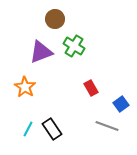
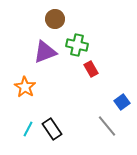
green cross: moved 3 px right, 1 px up; rotated 20 degrees counterclockwise
purple triangle: moved 4 px right
red rectangle: moved 19 px up
blue square: moved 1 px right, 2 px up
gray line: rotated 30 degrees clockwise
